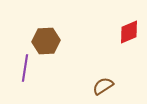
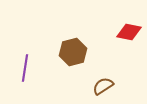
red diamond: rotated 35 degrees clockwise
brown hexagon: moved 27 px right, 11 px down; rotated 12 degrees counterclockwise
